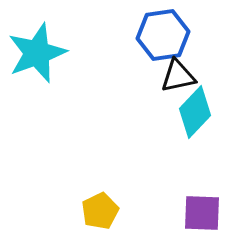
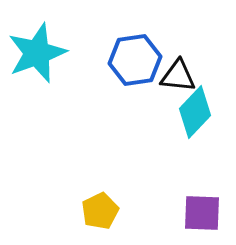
blue hexagon: moved 28 px left, 25 px down
black triangle: rotated 18 degrees clockwise
